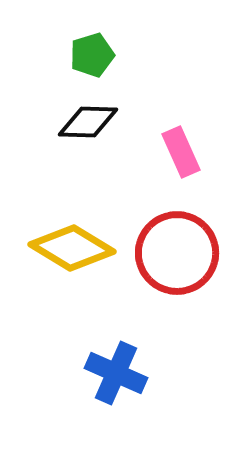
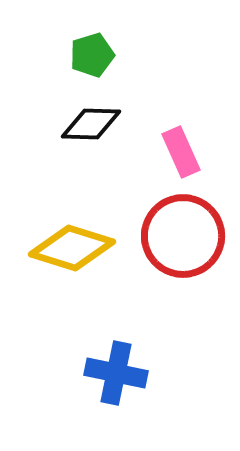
black diamond: moved 3 px right, 2 px down
yellow diamond: rotated 14 degrees counterclockwise
red circle: moved 6 px right, 17 px up
blue cross: rotated 12 degrees counterclockwise
